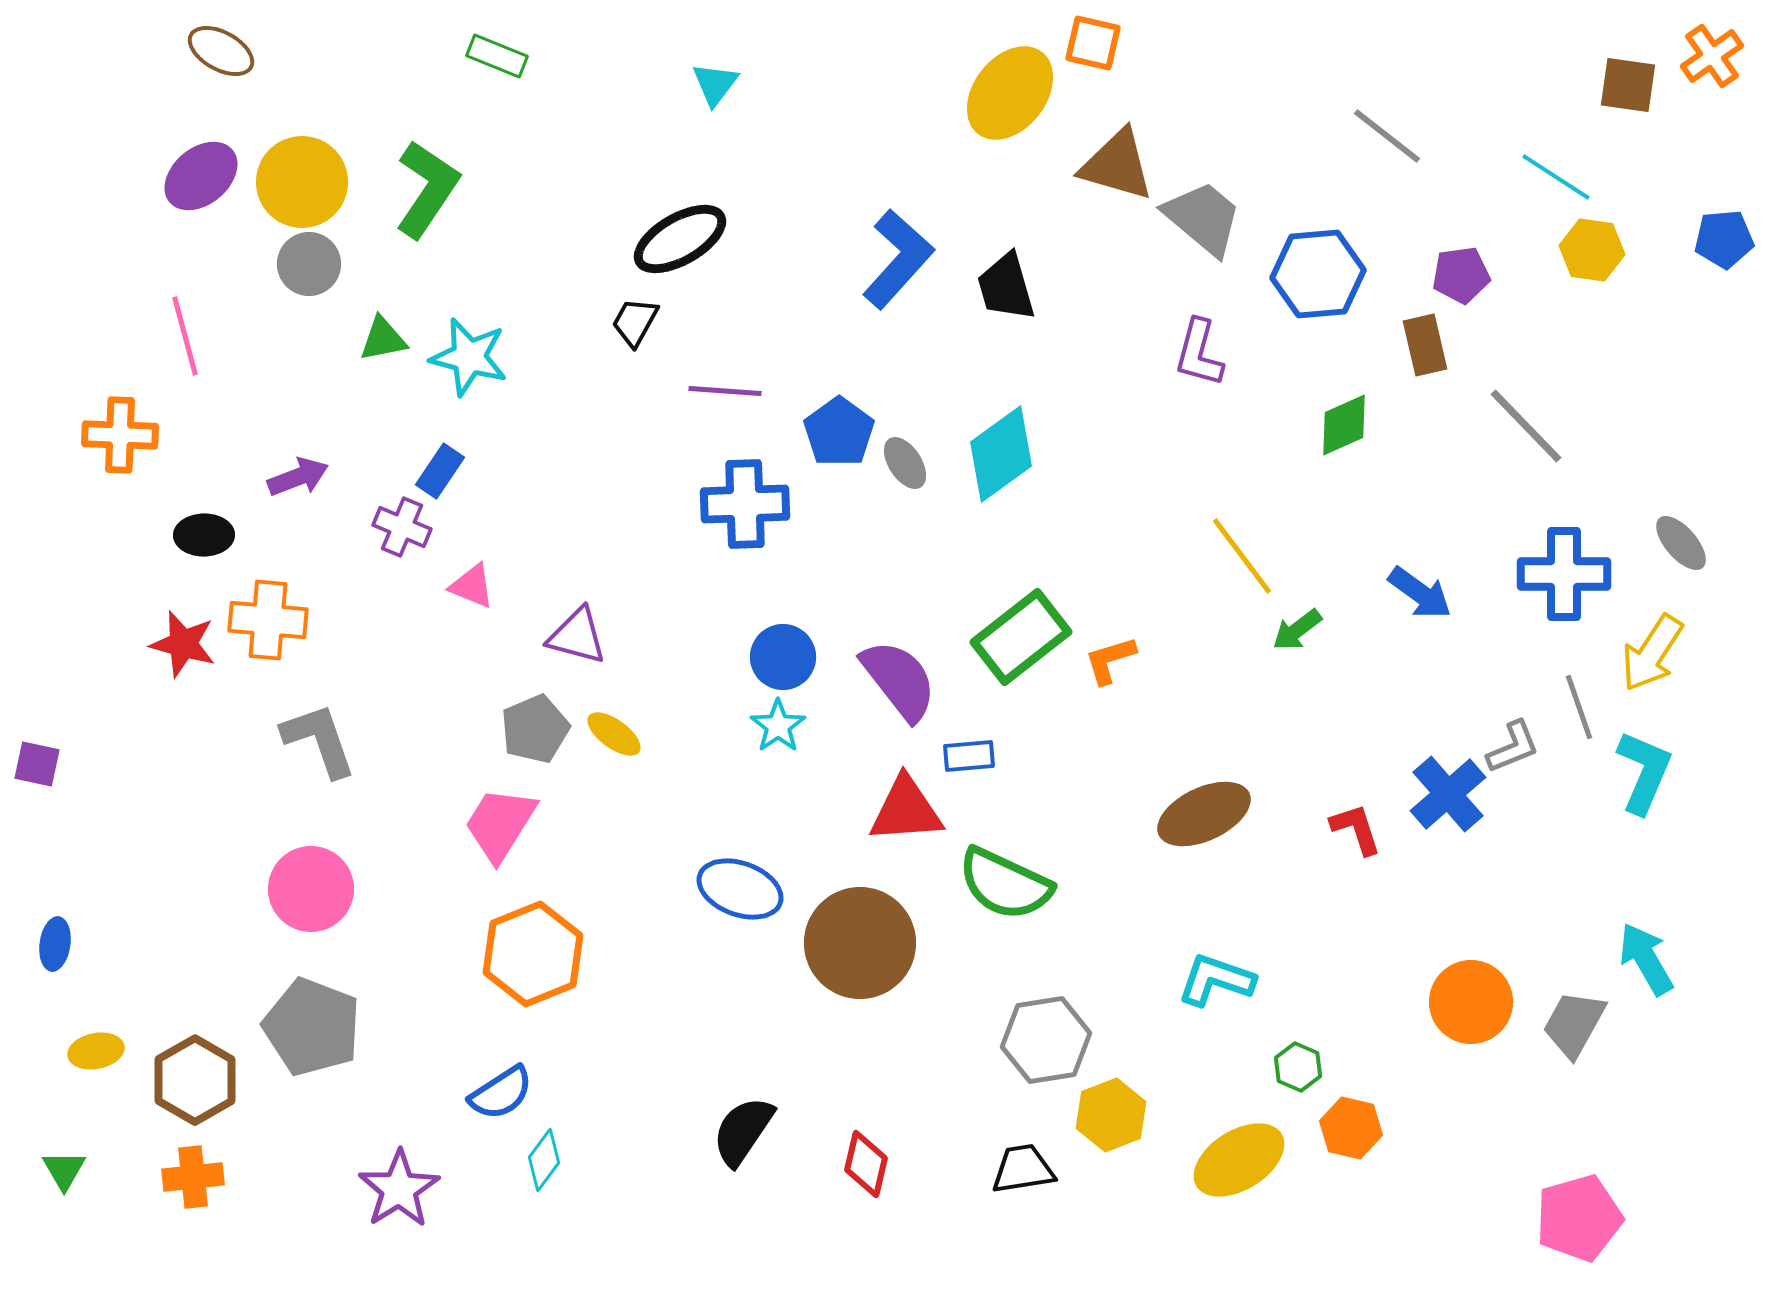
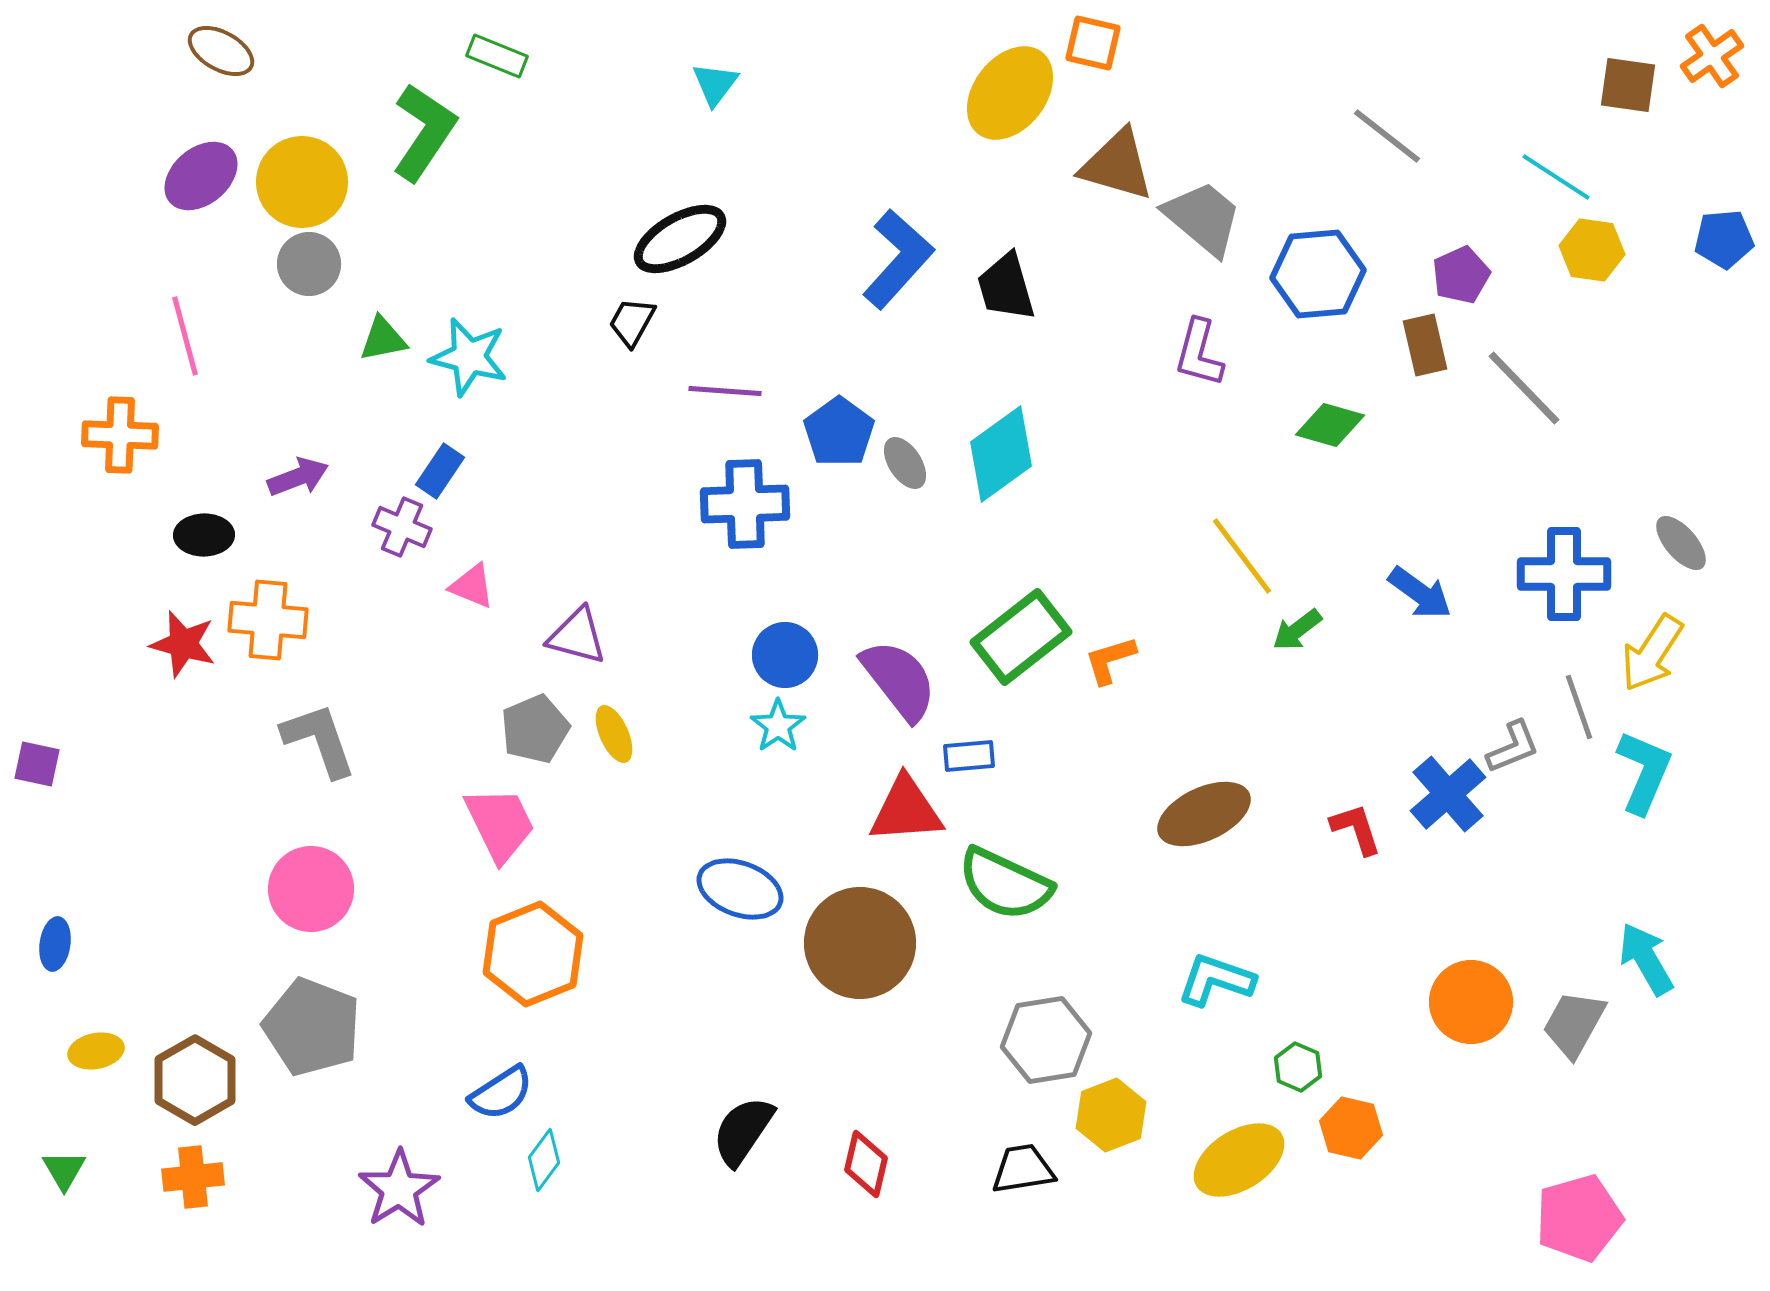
green L-shape at (427, 189): moved 3 px left, 57 px up
purple pentagon at (1461, 275): rotated 16 degrees counterclockwise
black trapezoid at (635, 322): moved 3 px left
green diamond at (1344, 425): moved 14 px left; rotated 40 degrees clockwise
gray line at (1526, 426): moved 2 px left, 38 px up
blue circle at (783, 657): moved 2 px right, 2 px up
yellow ellipse at (614, 734): rotated 30 degrees clockwise
pink trapezoid at (500, 824): rotated 122 degrees clockwise
